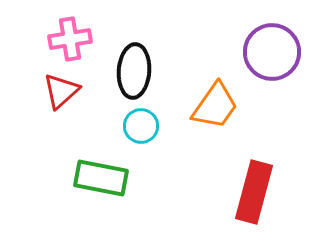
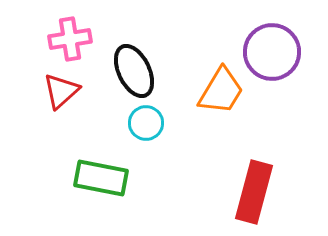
black ellipse: rotated 30 degrees counterclockwise
orange trapezoid: moved 6 px right, 15 px up; rotated 4 degrees counterclockwise
cyan circle: moved 5 px right, 3 px up
